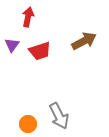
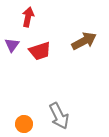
orange circle: moved 4 px left
